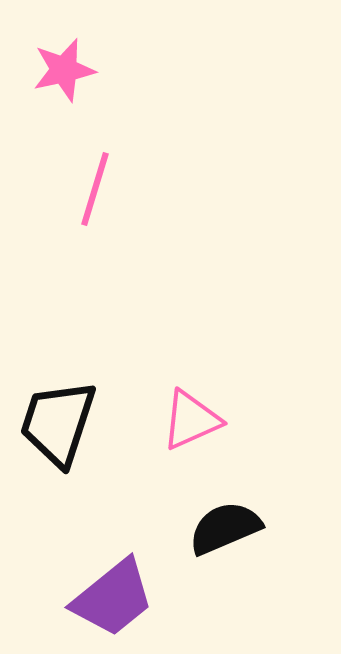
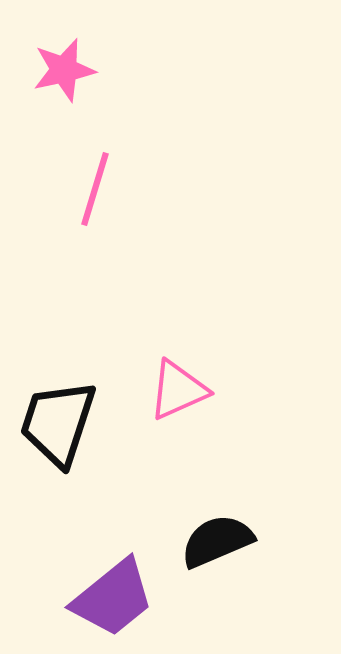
pink triangle: moved 13 px left, 30 px up
black semicircle: moved 8 px left, 13 px down
